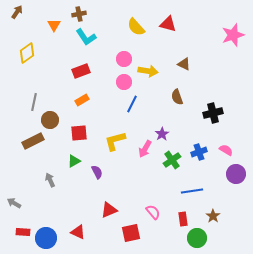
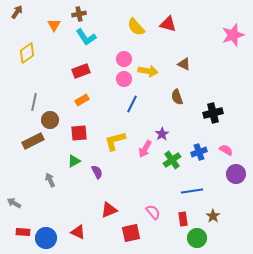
pink circle at (124, 82): moved 3 px up
